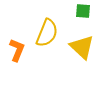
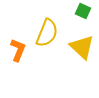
green square: rotated 21 degrees clockwise
orange L-shape: moved 1 px right
